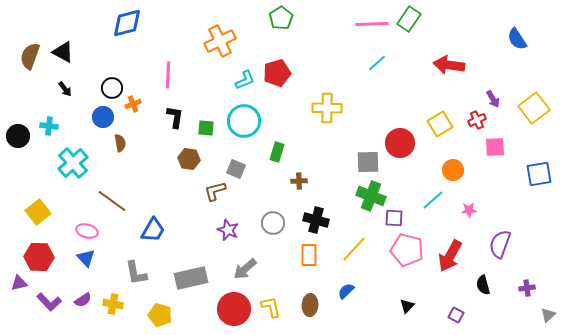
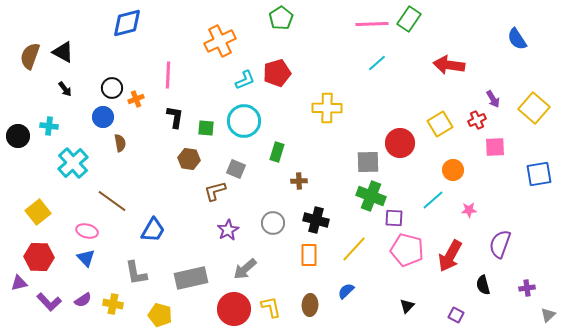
orange cross at (133, 104): moved 3 px right, 5 px up
yellow square at (534, 108): rotated 12 degrees counterclockwise
purple star at (228, 230): rotated 20 degrees clockwise
